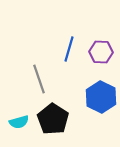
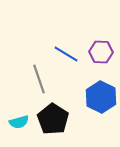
blue line: moved 3 px left, 5 px down; rotated 75 degrees counterclockwise
